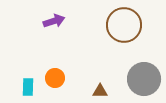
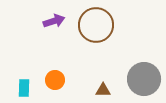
brown circle: moved 28 px left
orange circle: moved 2 px down
cyan rectangle: moved 4 px left, 1 px down
brown triangle: moved 3 px right, 1 px up
